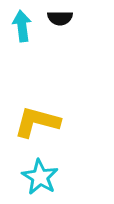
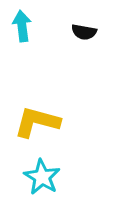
black semicircle: moved 24 px right, 14 px down; rotated 10 degrees clockwise
cyan star: moved 2 px right
